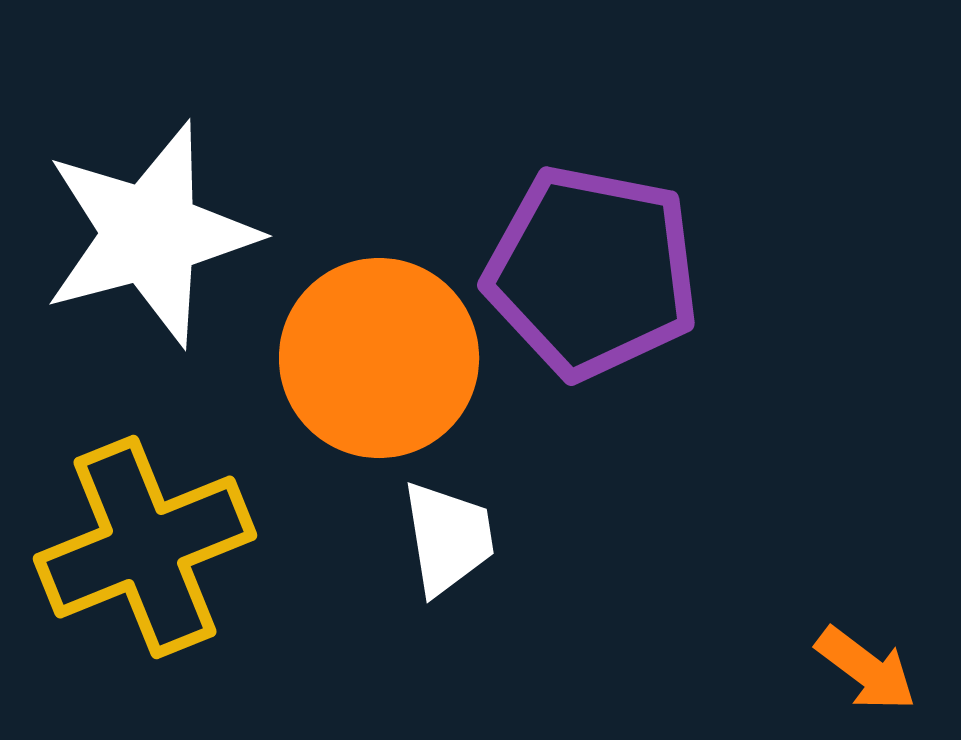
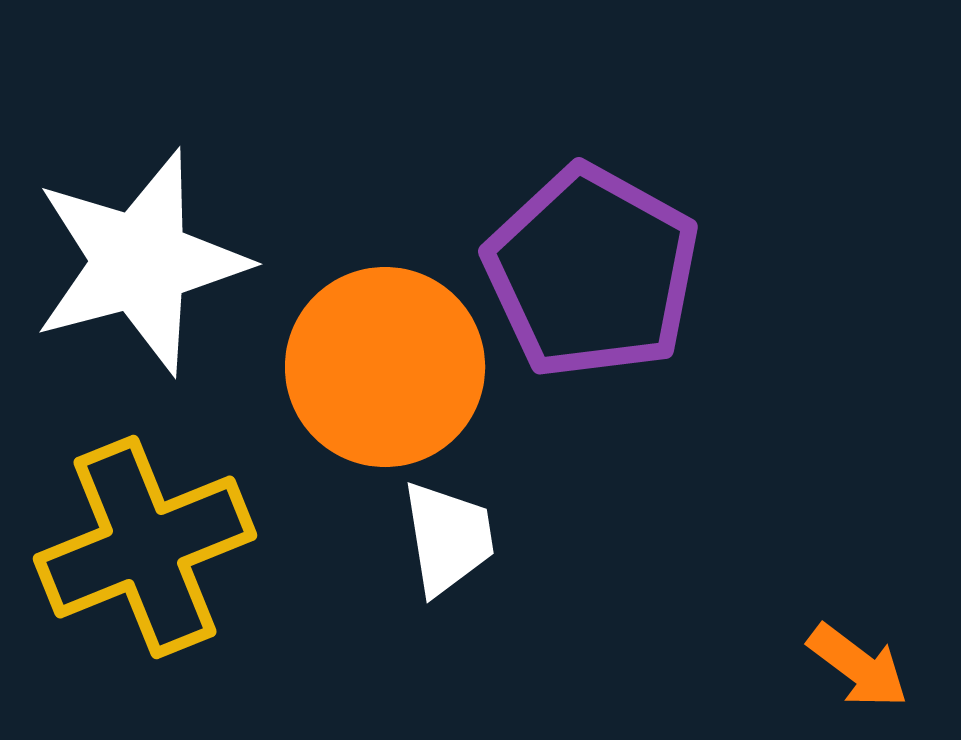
white star: moved 10 px left, 28 px down
purple pentagon: rotated 18 degrees clockwise
orange circle: moved 6 px right, 9 px down
orange arrow: moved 8 px left, 3 px up
